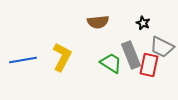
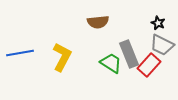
black star: moved 15 px right
gray trapezoid: moved 2 px up
gray rectangle: moved 2 px left, 1 px up
blue line: moved 3 px left, 7 px up
red rectangle: rotated 30 degrees clockwise
